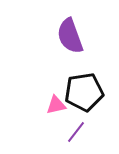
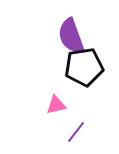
purple semicircle: moved 1 px right
black pentagon: moved 25 px up
